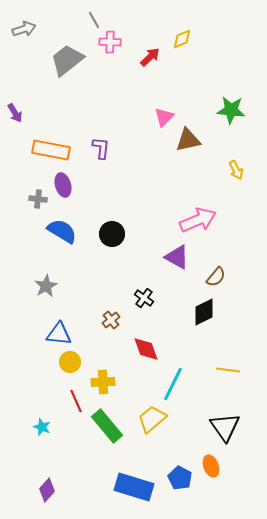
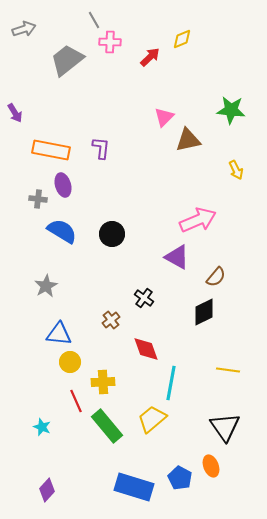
cyan line: moved 2 px left, 1 px up; rotated 16 degrees counterclockwise
